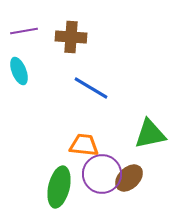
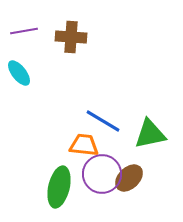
cyan ellipse: moved 2 px down; rotated 16 degrees counterclockwise
blue line: moved 12 px right, 33 px down
